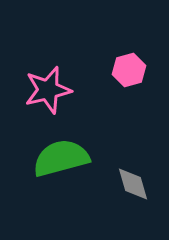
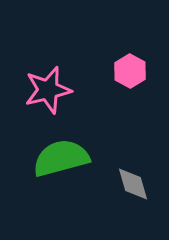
pink hexagon: moved 1 px right, 1 px down; rotated 16 degrees counterclockwise
